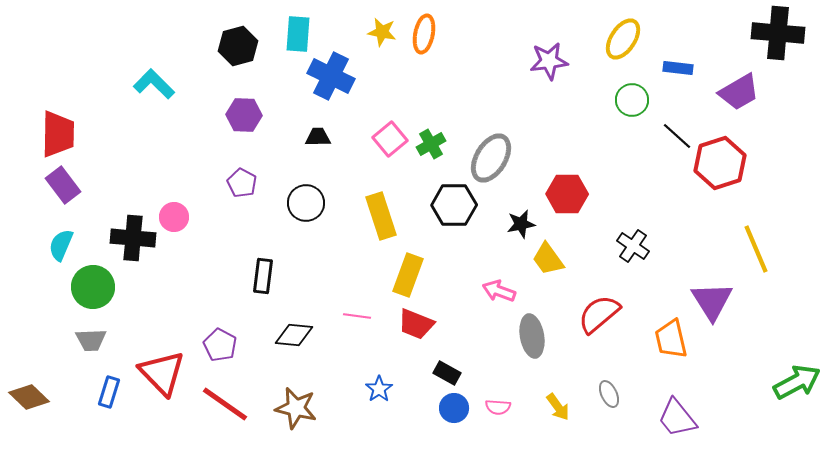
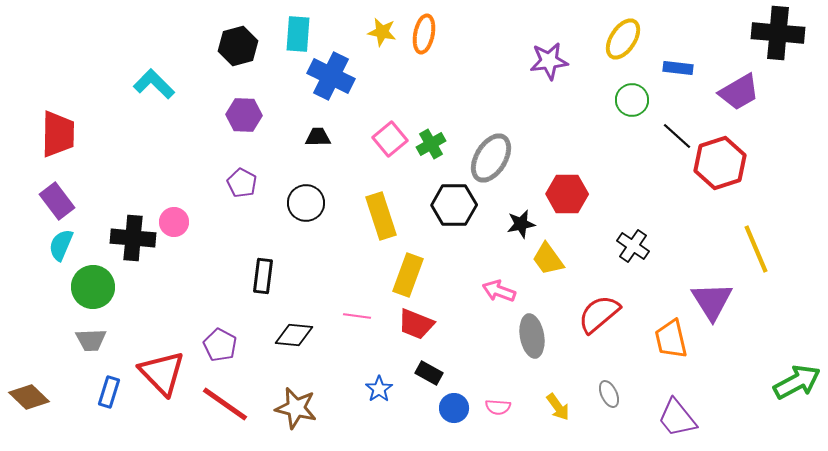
purple rectangle at (63, 185): moved 6 px left, 16 px down
pink circle at (174, 217): moved 5 px down
black rectangle at (447, 373): moved 18 px left
